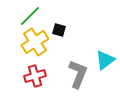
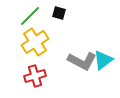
black square: moved 17 px up
cyan triangle: moved 2 px left
gray L-shape: moved 4 px right, 13 px up; rotated 96 degrees clockwise
